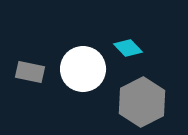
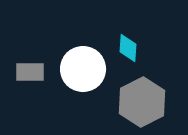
cyan diamond: rotated 48 degrees clockwise
gray rectangle: rotated 12 degrees counterclockwise
